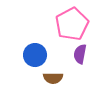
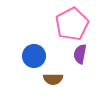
blue circle: moved 1 px left, 1 px down
brown semicircle: moved 1 px down
